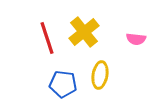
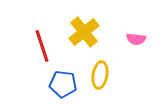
red line: moved 5 px left, 8 px down
